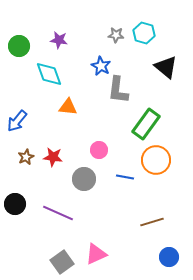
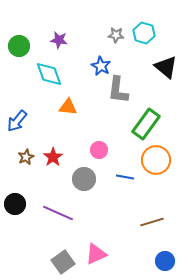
red star: rotated 30 degrees clockwise
blue circle: moved 4 px left, 4 px down
gray square: moved 1 px right
